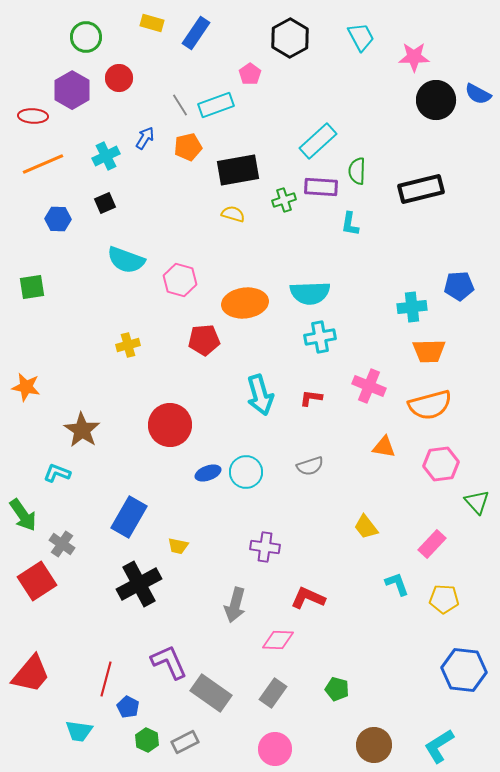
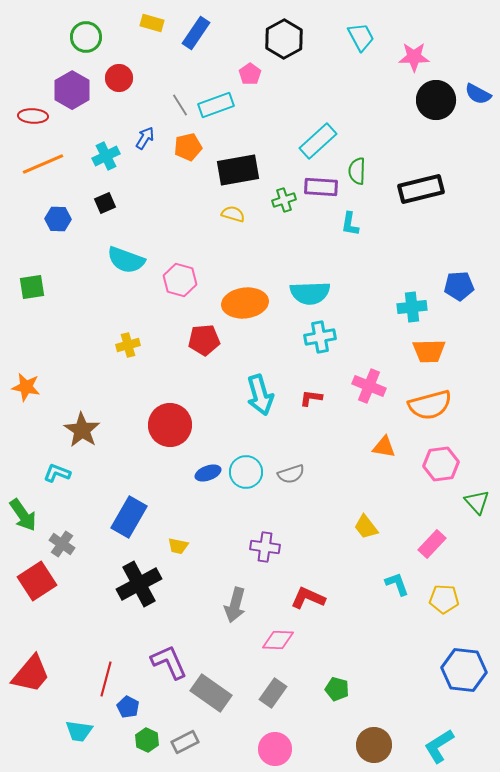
black hexagon at (290, 38): moved 6 px left, 1 px down
gray semicircle at (310, 466): moved 19 px left, 8 px down
